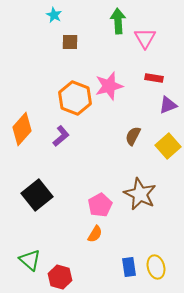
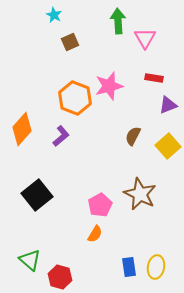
brown square: rotated 24 degrees counterclockwise
yellow ellipse: rotated 25 degrees clockwise
